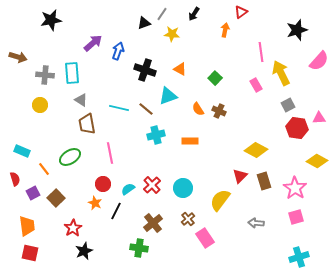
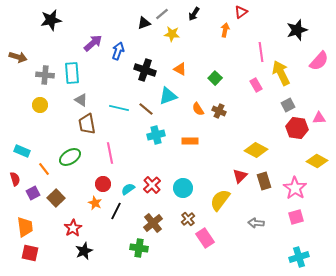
gray line at (162, 14): rotated 16 degrees clockwise
orange trapezoid at (27, 226): moved 2 px left, 1 px down
